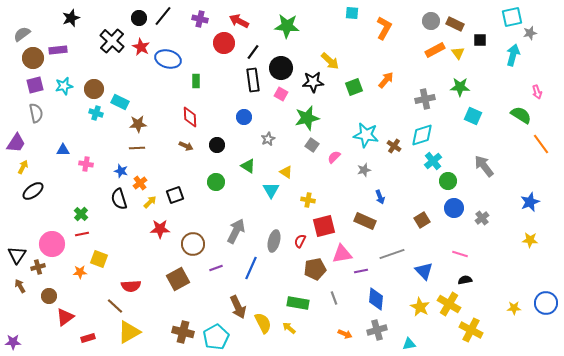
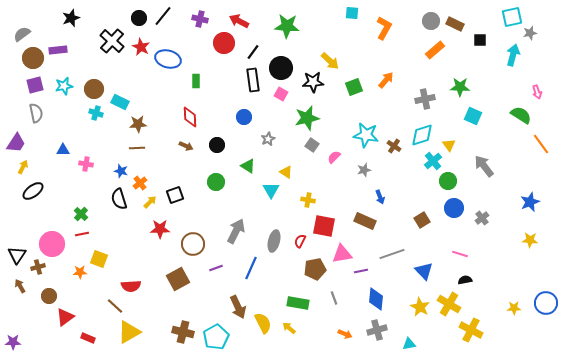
orange rectangle at (435, 50): rotated 12 degrees counterclockwise
yellow triangle at (458, 53): moved 9 px left, 92 px down
red square at (324, 226): rotated 25 degrees clockwise
red rectangle at (88, 338): rotated 40 degrees clockwise
